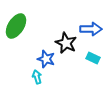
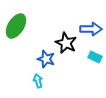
cyan rectangle: moved 2 px right, 1 px up
cyan arrow: moved 1 px right, 4 px down
